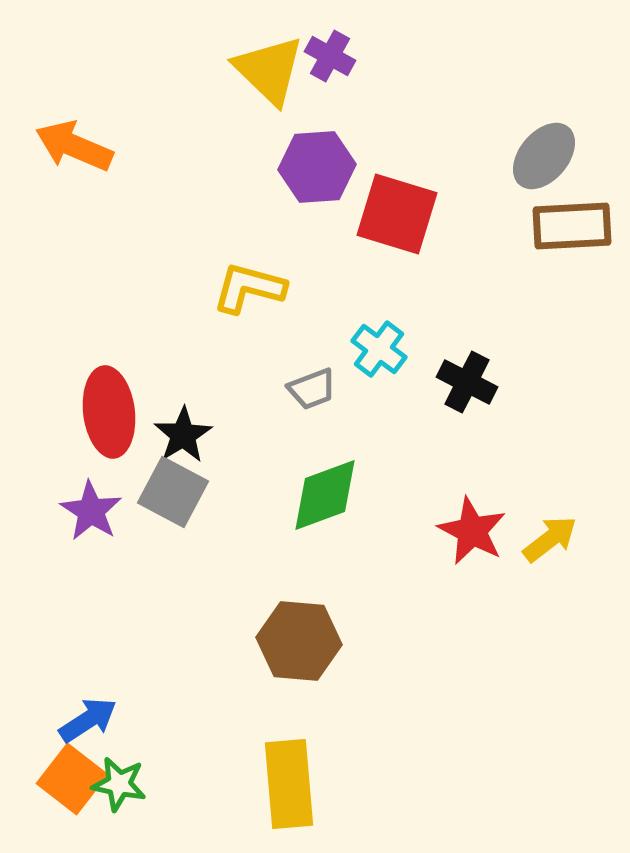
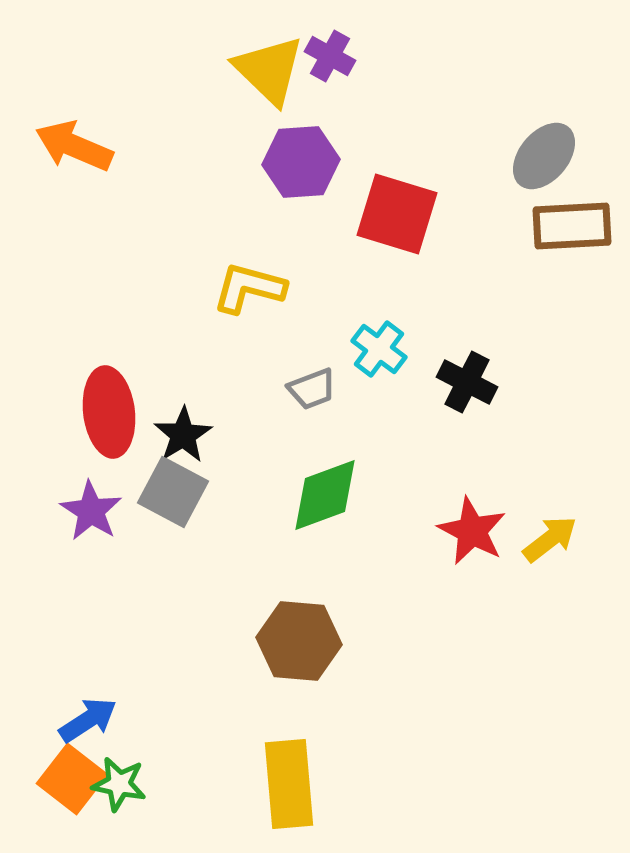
purple hexagon: moved 16 px left, 5 px up
